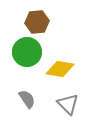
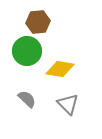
brown hexagon: moved 1 px right
green circle: moved 1 px up
gray semicircle: rotated 12 degrees counterclockwise
